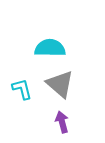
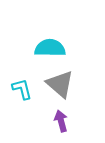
purple arrow: moved 1 px left, 1 px up
